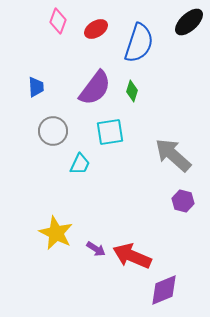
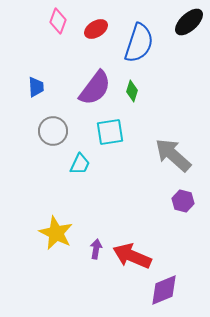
purple arrow: rotated 114 degrees counterclockwise
